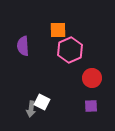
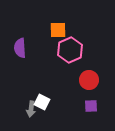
purple semicircle: moved 3 px left, 2 px down
red circle: moved 3 px left, 2 px down
